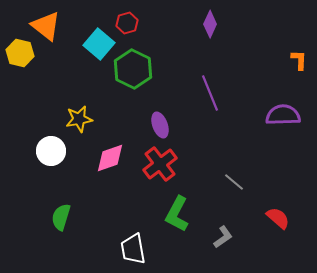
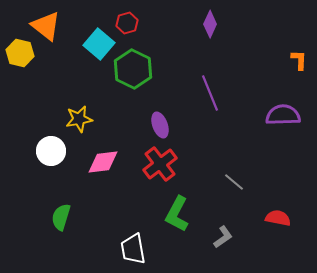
pink diamond: moved 7 px left, 4 px down; rotated 12 degrees clockwise
red semicircle: rotated 30 degrees counterclockwise
